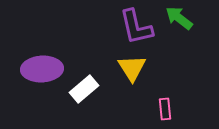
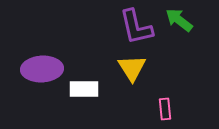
green arrow: moved 2 px down
white rectangle: rotated 40 degrees clockwise
